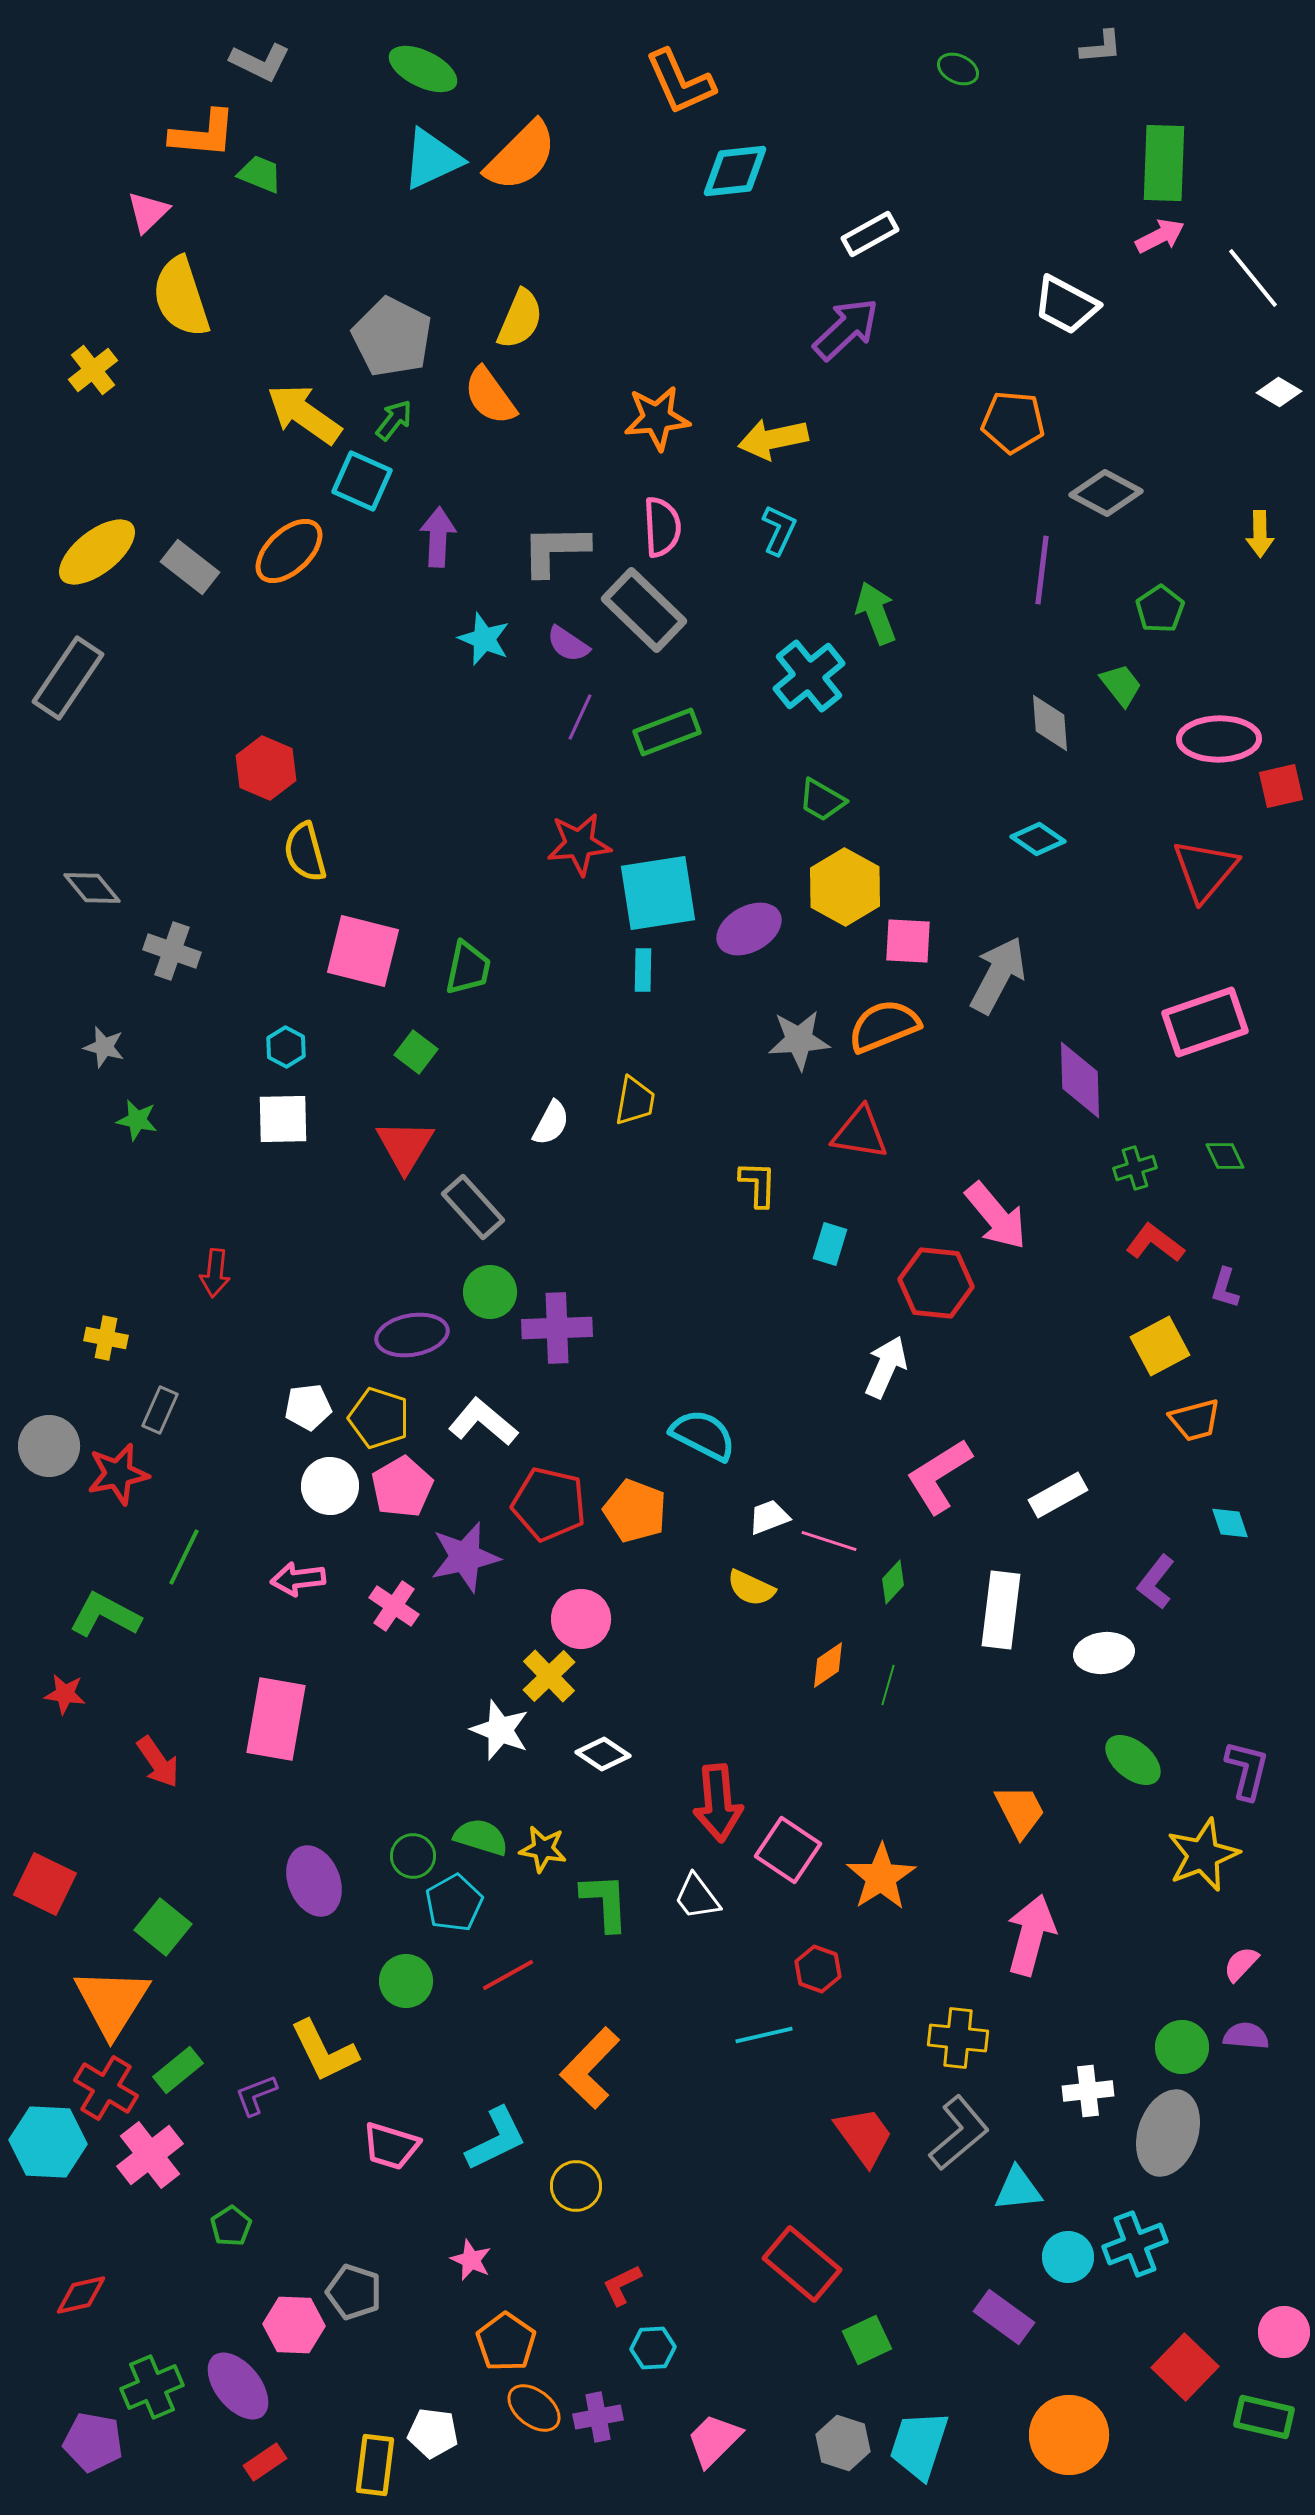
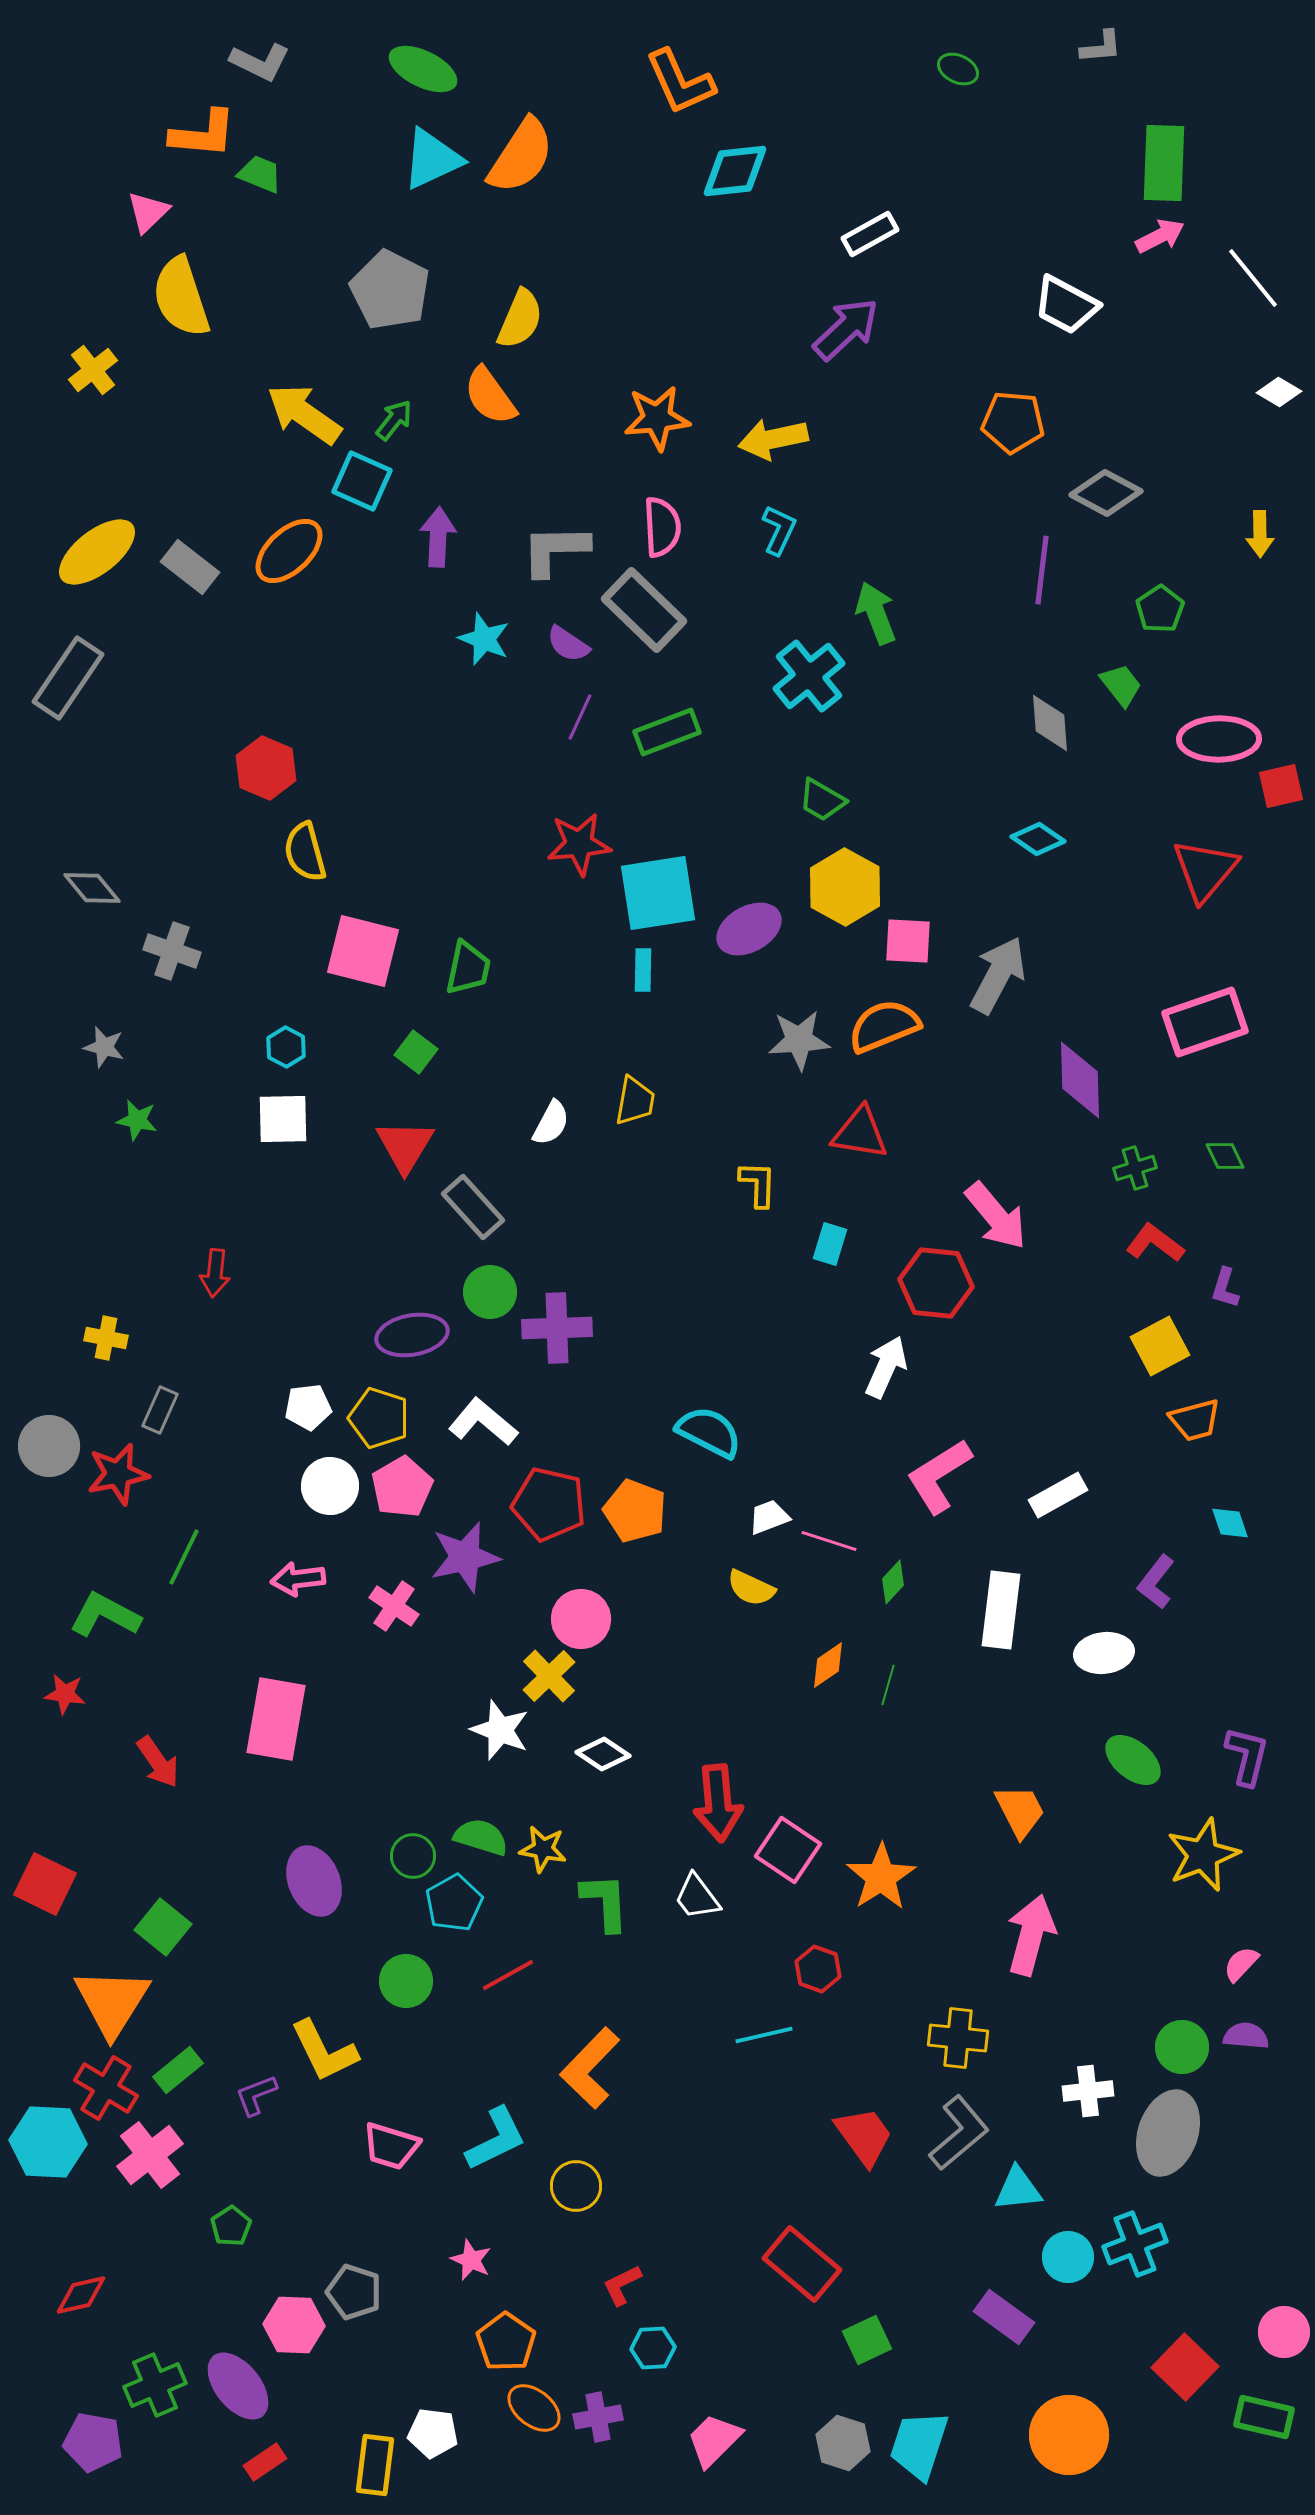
orange semicircle at (521, 156): rotated 12 degrees counterclockwise
gray pentagon at (392, 337): moved 2 px left, 47 px up
cyan semicircle at (703, 1435): moved 6 px right, 3 px up
purple L-shape at (1247, 1770): moved 14 px up
green cross at (152, 2387): moved 3 px right, 2 px up
